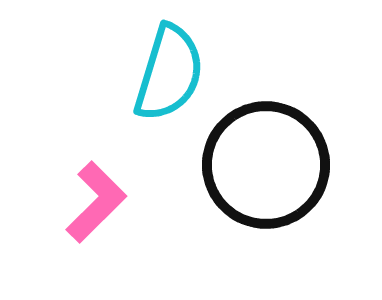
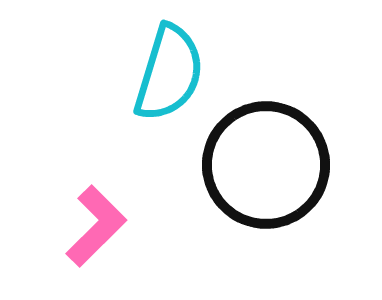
pink L-shape: moved 24 px down
